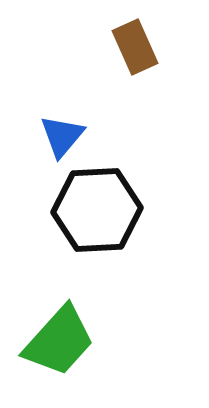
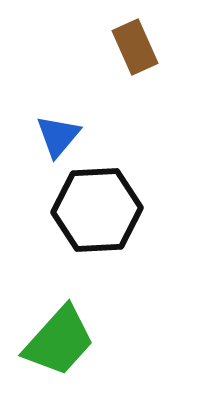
blue triangle: moved 4 px left
